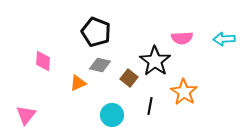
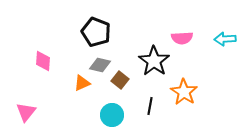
cyan arrow: moved 1 px right
black star: moved 1 px left
brown square: moved 9 px left, 2 px down
orange triangle: moved 4 px right
pink triangle: moved 3 px up
